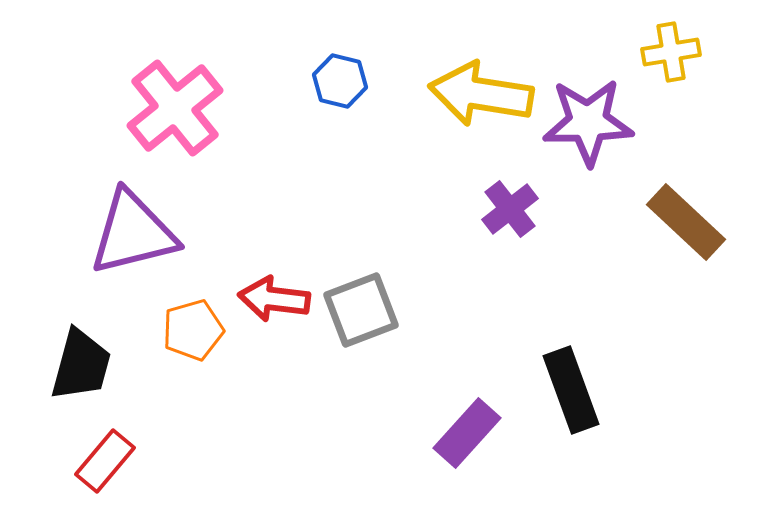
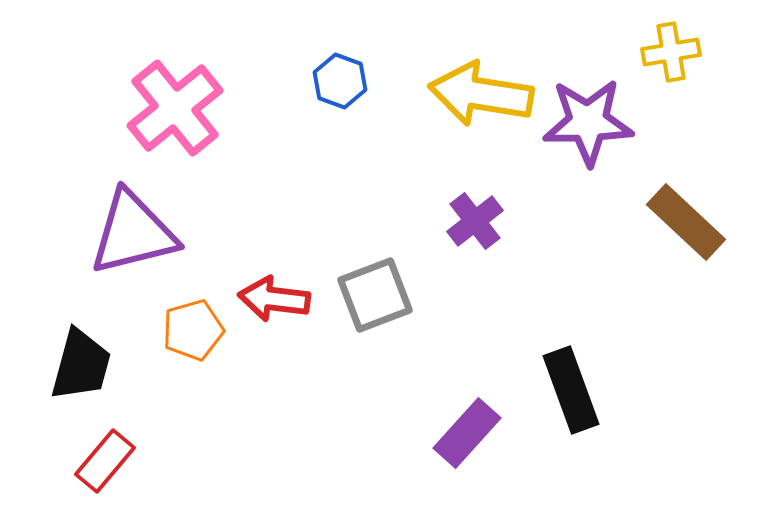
blue hexagon: rotated 6 degrees clockwise
purple cross: moved 35 px left, 12 px down
gray square: moved 14 px right, 15 px up
